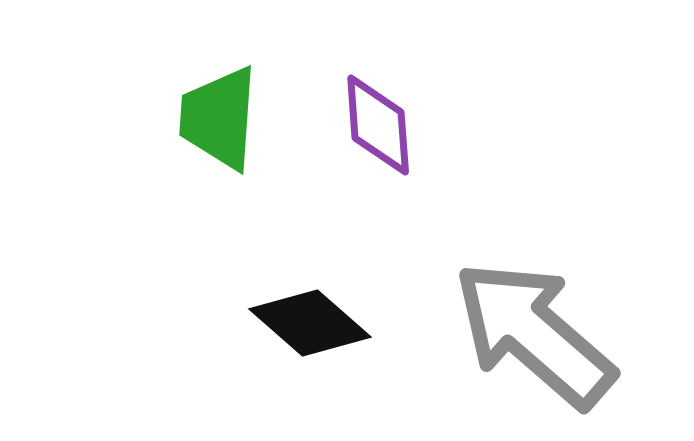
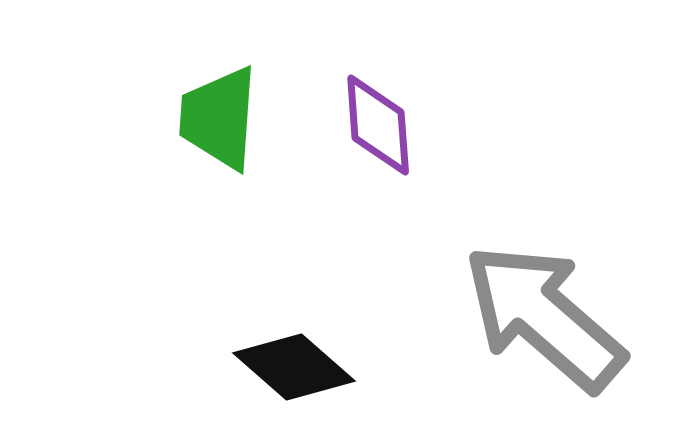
black diamond: moved 16 px left, 44 px down
gray arrow: moved 10 px right, 17 px up
